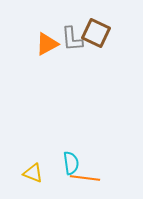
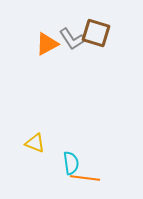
brown square: rotated 8 degrees counterclockwise
gray L-shape: rotated 28 degrees counterclockwise
yellow triangle: moved 2 px right, 30 px up
